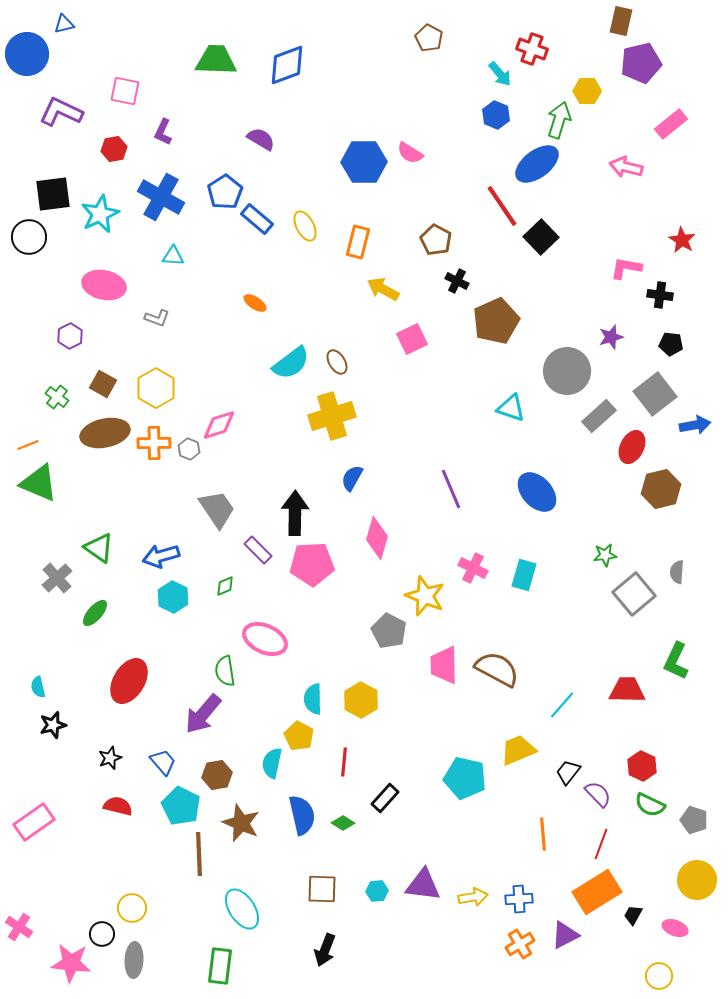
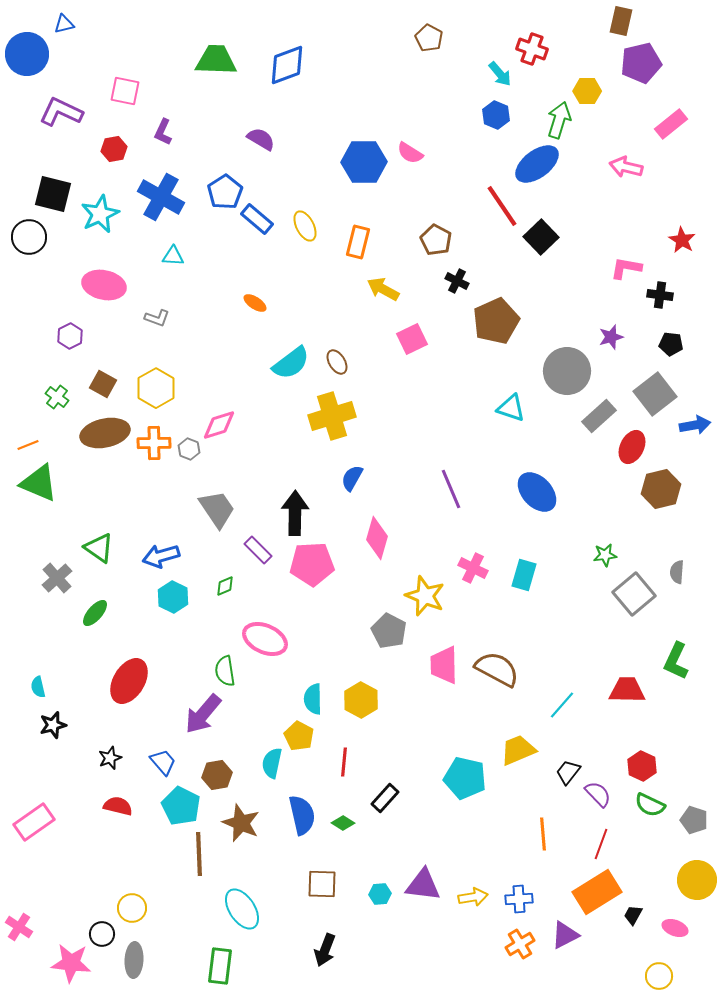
black square at (53, 194): rotated 21 degrees clockwise
brown square at (322, 889): moved 5 px up
cyan hexagon at (377, 891): moved 3 px right, 3 px down
